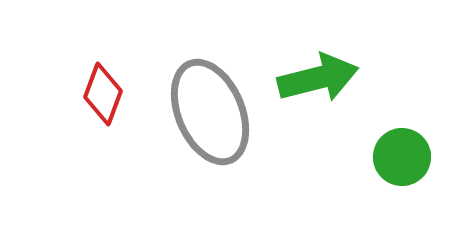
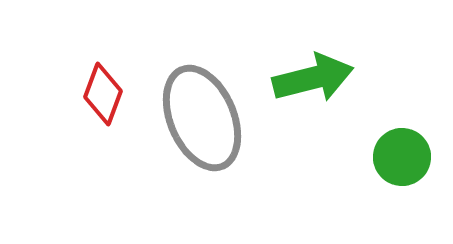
green arrow: moved 5 px left
gray ellipse: moved 8 px left, 6 px down
